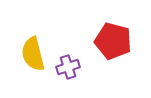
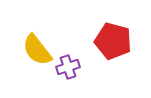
yellow semicircle: moved 4 px right, 4 px up; rotated 24 degrees counterclockwise
